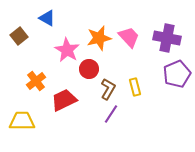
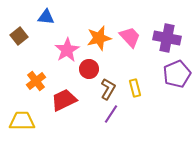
blue triangle: moved 1 px left, 1 px up; rotated 24 degrees counterclockwise
pink trapezoid: moved 1 px right
pink star: rotated 10 degrees clockwise
yellow rectangle: moved 1 px down
